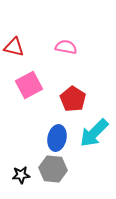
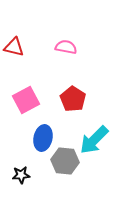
pink square: moved 3 px left, 15 px down
cyan arrow: moved 7 px down
blue ellipse: moved 14 px left
gray hexagon: moved 12 px right, 8 px up
